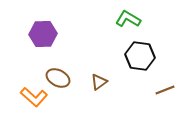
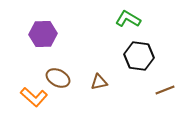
black hexagon: moved 1 px left
brown triangle: rotated 24 degrees clockwise
